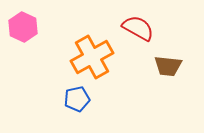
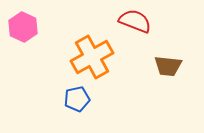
red semicircle: moved 3 px left, 7 px up; rotated 8 degrees counterclockwise
